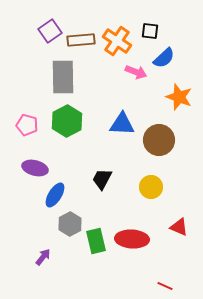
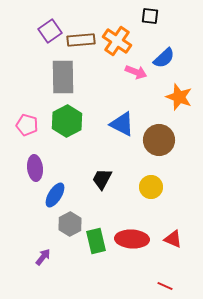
black square: moved 15 px up
blue triangle: rotated 24 degrees clockwise
purple ellipse: rotated 70 degrees clockwise
red triangle: moved 6 px left, 12 px down
